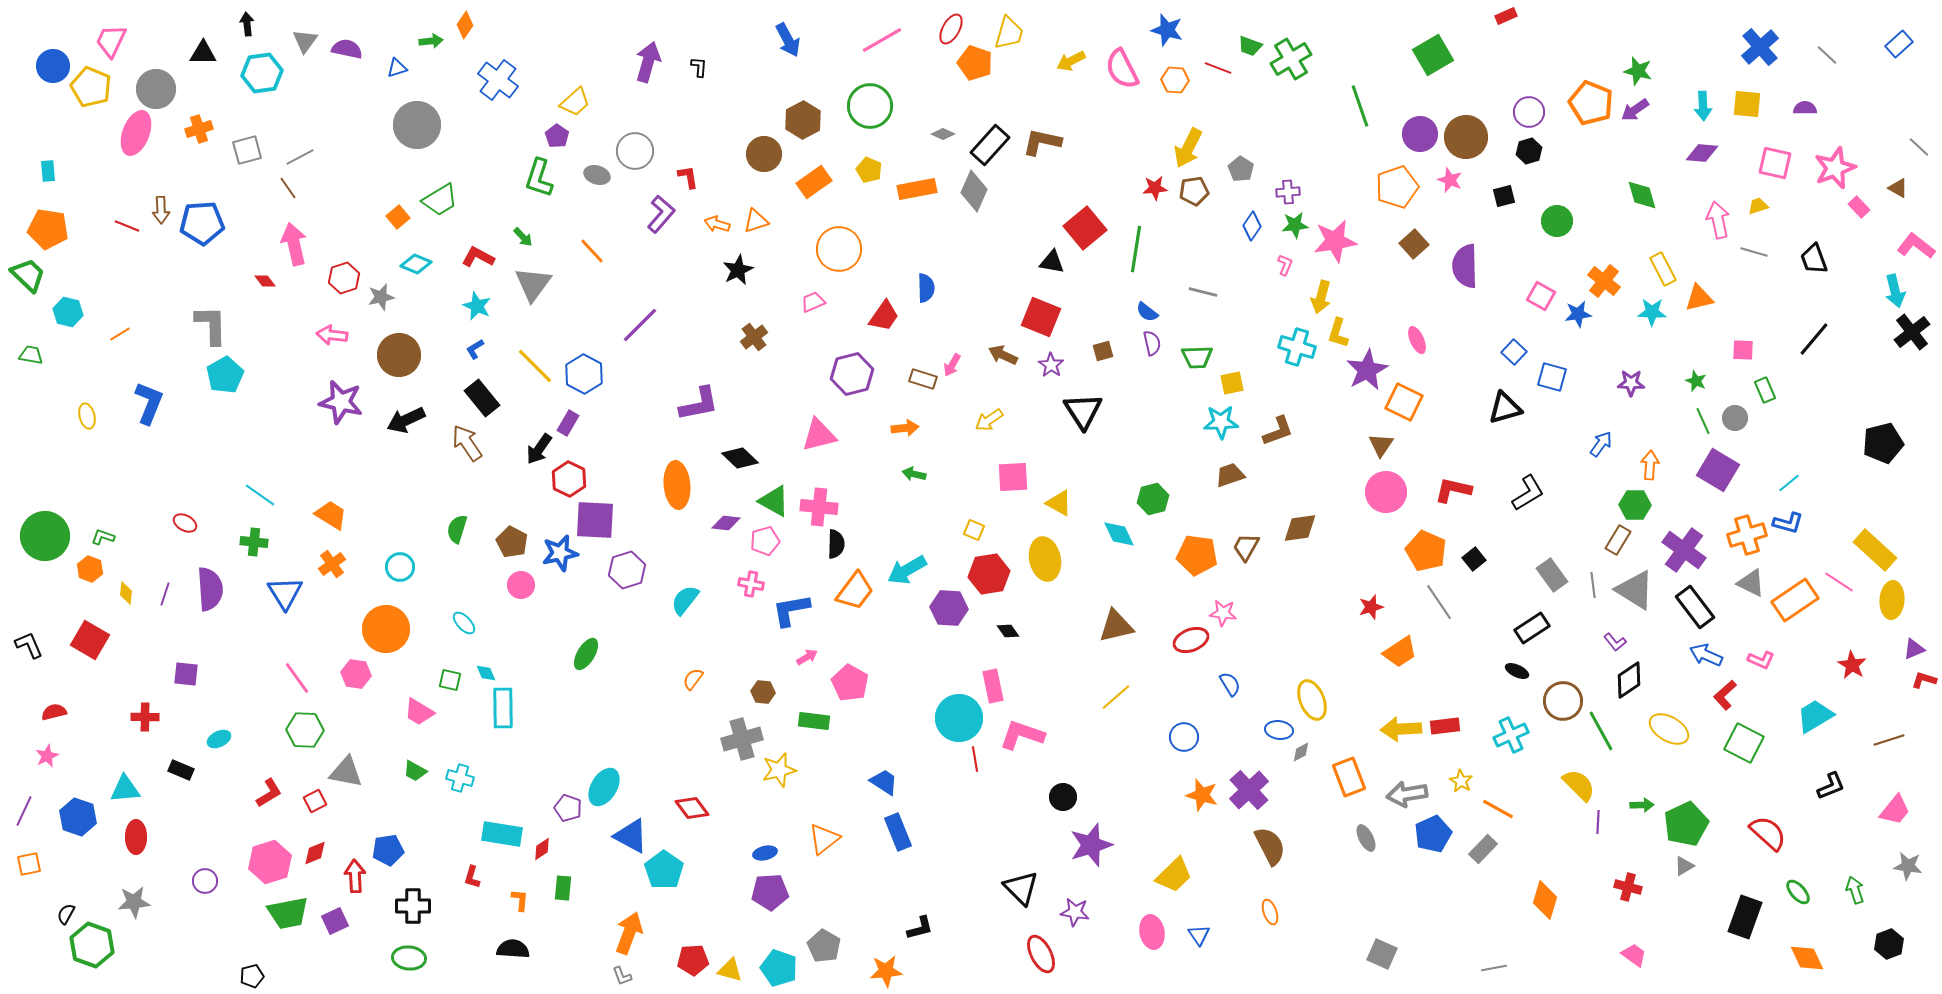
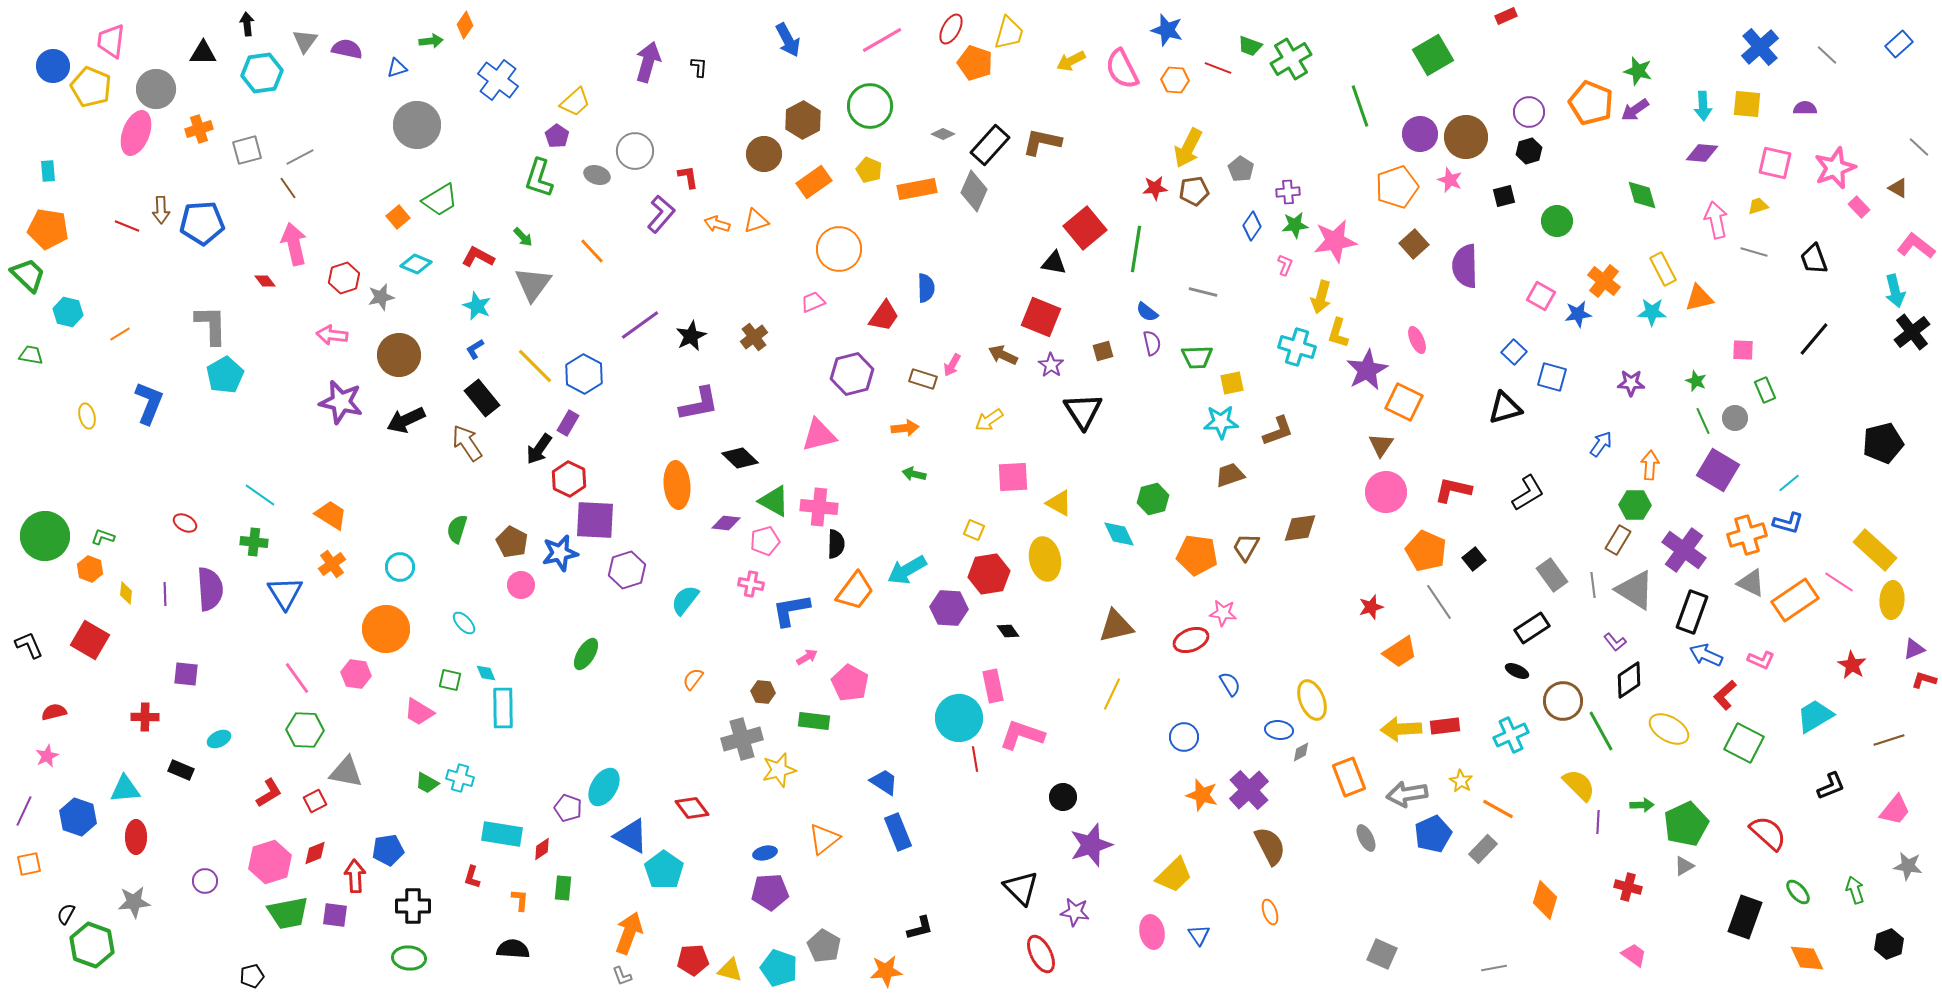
pink trapezoid at (111, 41): rotated 18 degrees counterclockwise
pink arrow at (1718, 220): moved 2 px left
black triangle at (1052, 262): moved 2 px right, 1 px down
black star at (738, 270): moved 47 px left, 66 px down
purple line at (640, 325): rotated 9 degrees clockwise
purple line at (165, 594): rotated 20 degrees counterclockwise
black rectangle at (1695, 607): moved 3 px left, 5 px down; rotated 57 degrees clockwise
yellow line at (1116, 697): moved 4 px left, 3 px up; rotated 24 degrees counterclockwise
green trapezoid at (415, 771): moved 12 px right, 12 px down
purple square at (335, 921): moved 6 px up; rotated 32 degrees clockwise
